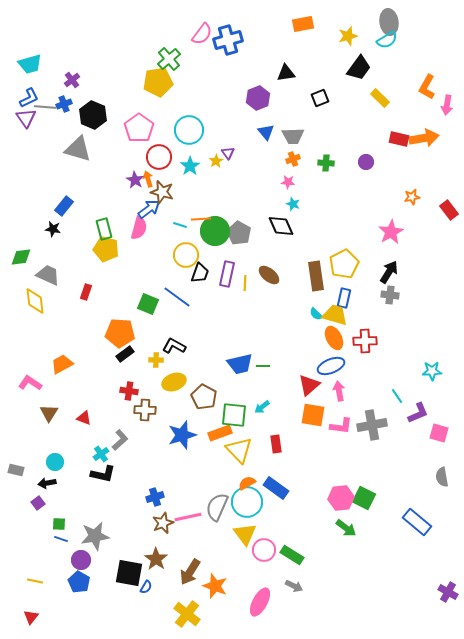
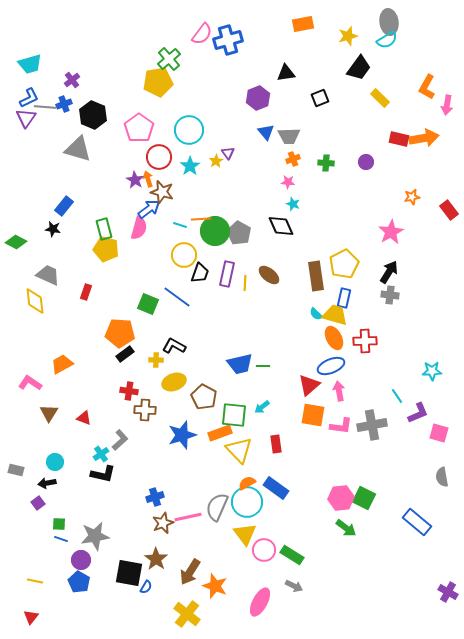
purple triangle at (26, 118): rotated 10 degrees clockwise
gray trapezoid at (293, 136): moved 4 px left
yellow circle at (186, 255): moved 2 px left
green diamond at (21, 257): moved 5 px left, 15 px up; rotated 35 degrees clockwise
